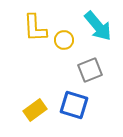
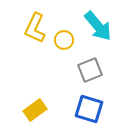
yellow L-shape: rotated 28 degrees clockwise
blue square: moved 15 px right, 4 px down
